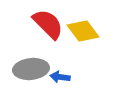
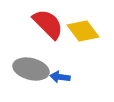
gray ellipse: rotated 20 degrees clockwise
